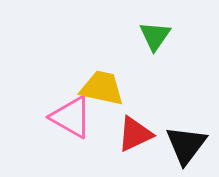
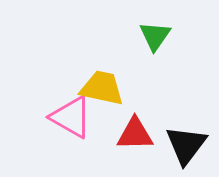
red triangle: rotated 24 degrees clockwise
